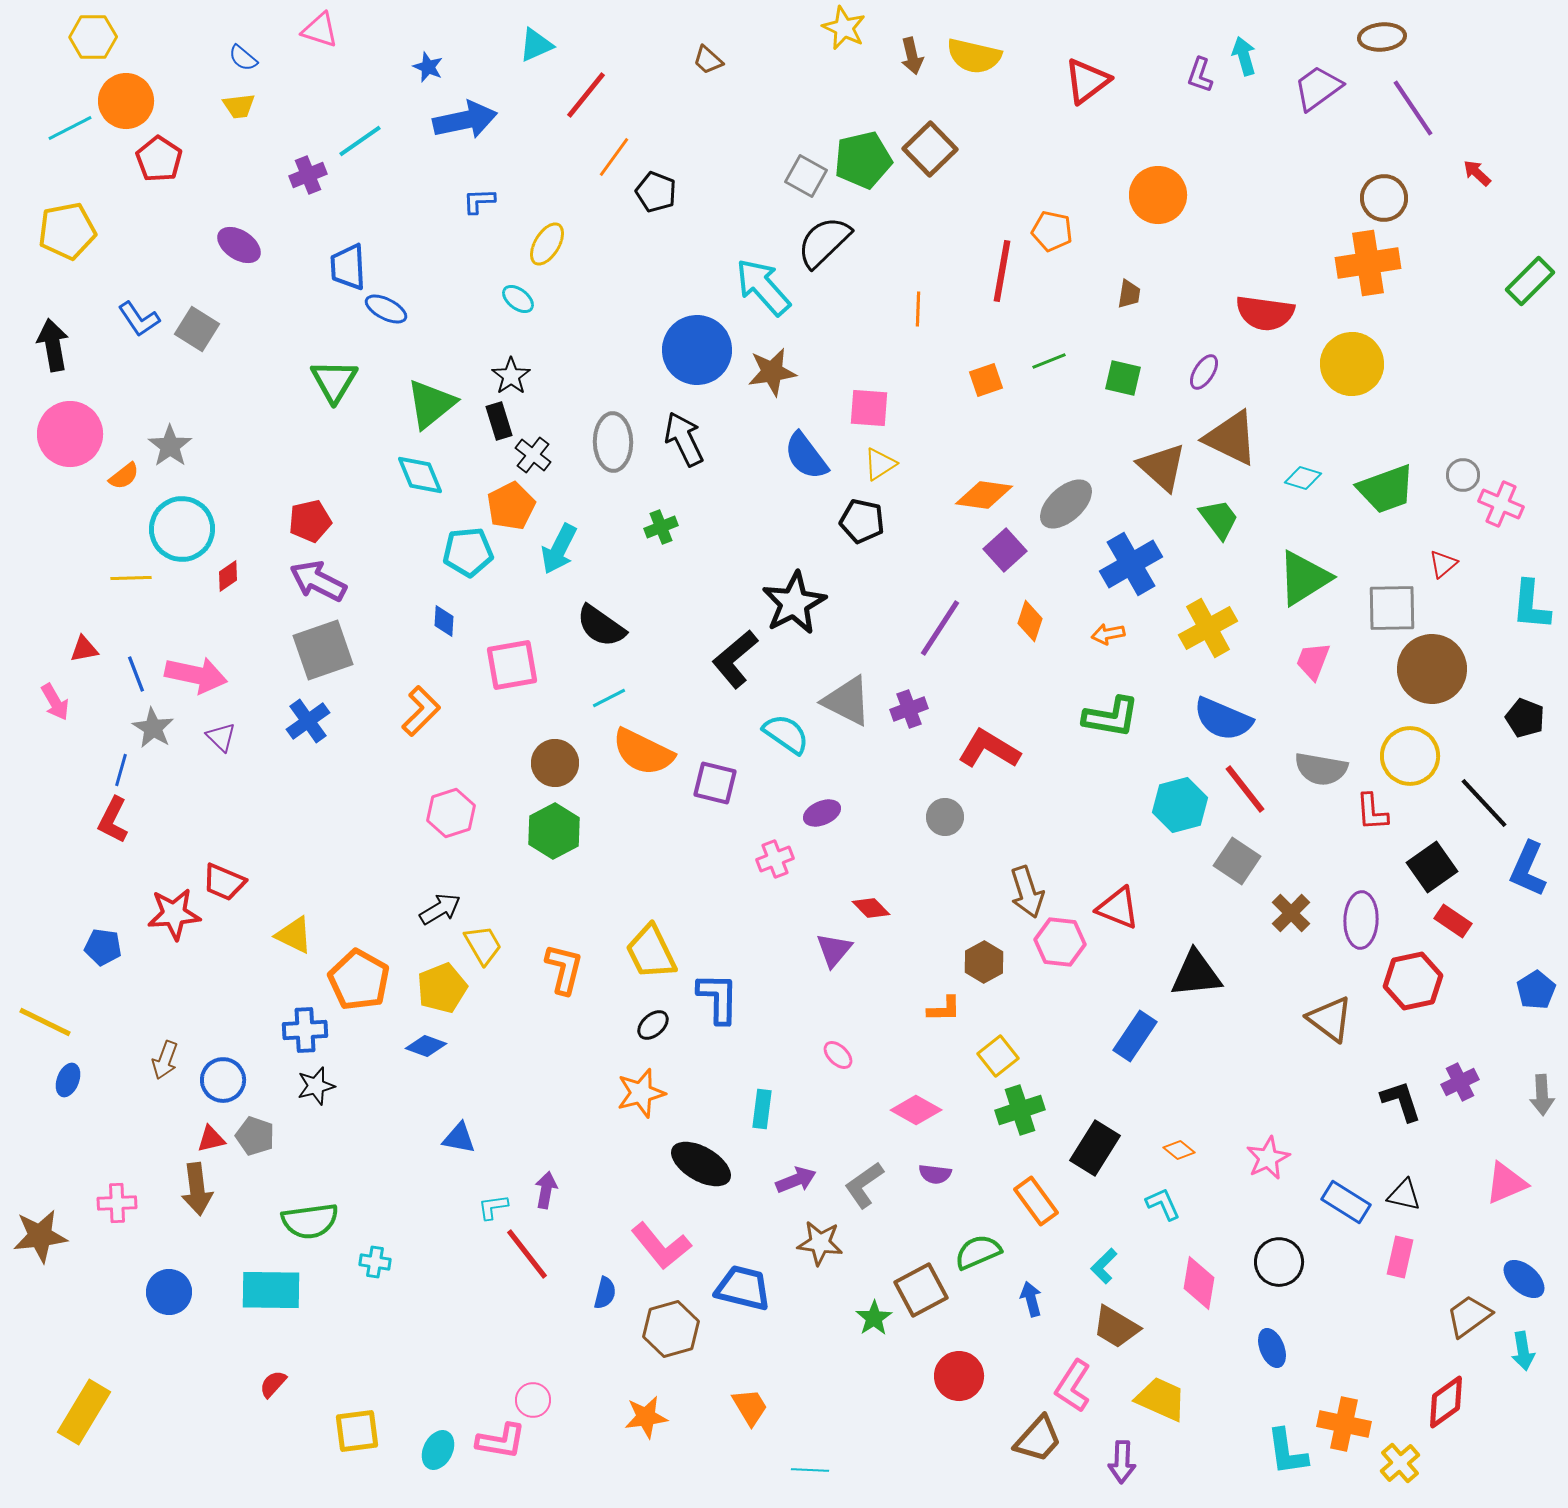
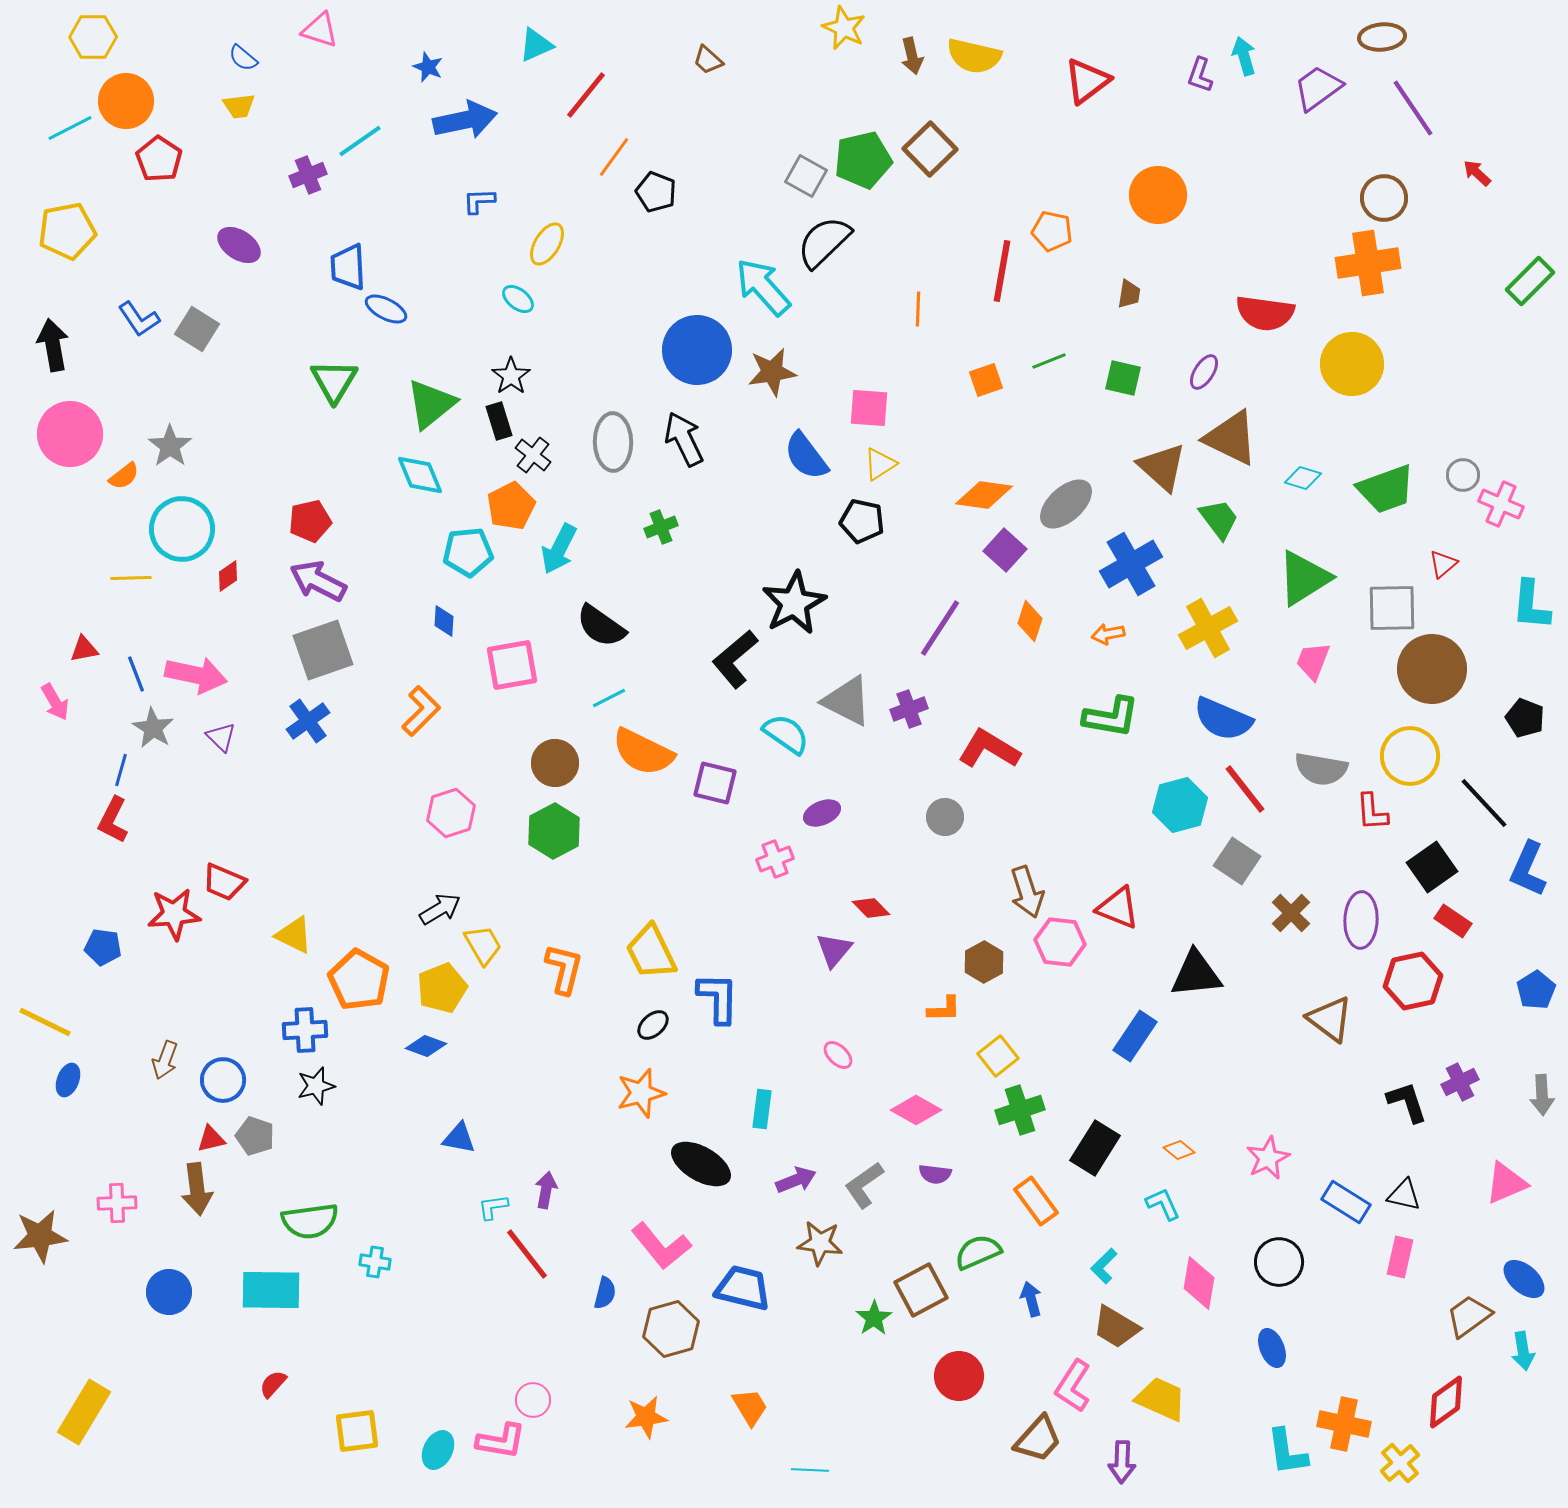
purple square at (1005, 550): rotated 6 degrees counterclockwise
black L-shape at (1401, 1101): moved 6 px right, 1 px down
